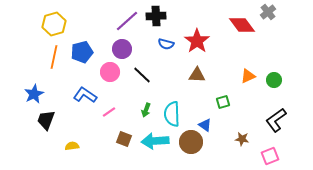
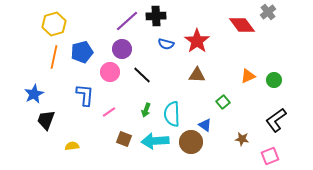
blue L-shape: rotated 60 degrees clockwise
green square: rotated 24 degrees counterclockwise
